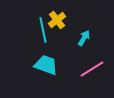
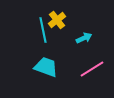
cyan arrow: rotated 35 degrees clockwise
cyan trapezoid: moved 2 px down
